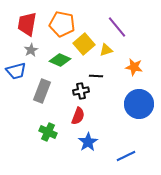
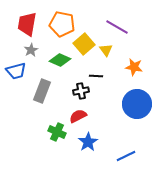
purple line: rotated 20 degrees counterclockwise
yellow triangle: rotated 48 degrees counterclockwise
blue circle: moved 2 px left
red semicircle: rotated 138 degrees counterclockwise
green cross: moved 9 px right
